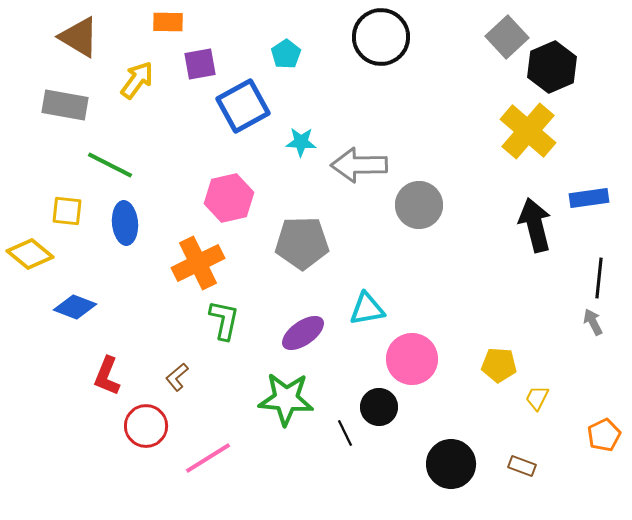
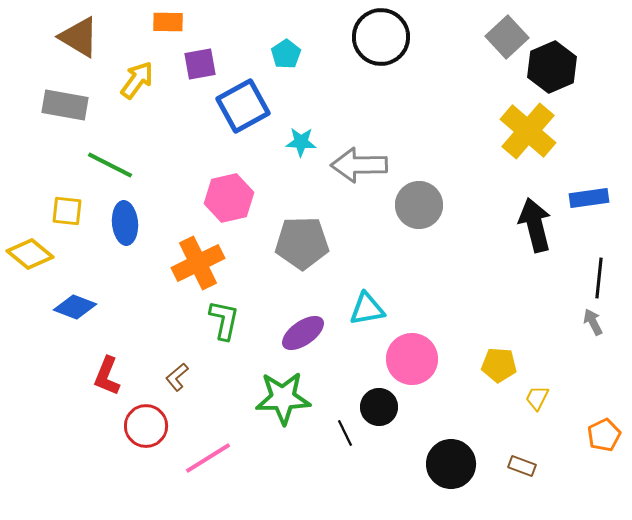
green star at (286, 399): moved 3 px left, 1 px up; rotated 6 degrees counterclockwise
